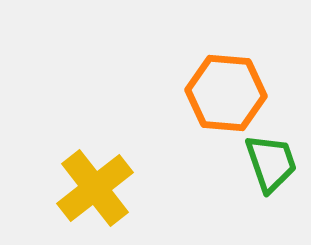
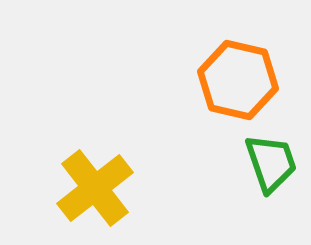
orange hexagon: moved 12 px right, 13 px up; rotated 8 degrees clockwise
